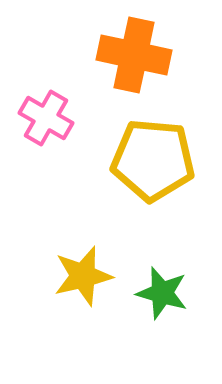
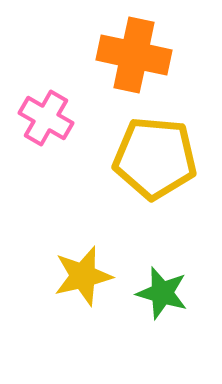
yellow pentagon: moved 2 px right, 2 px up
